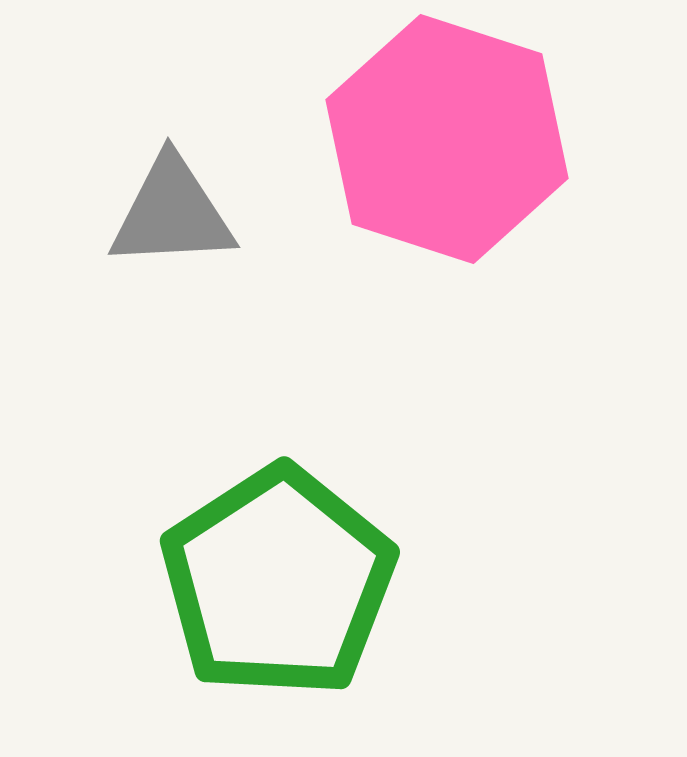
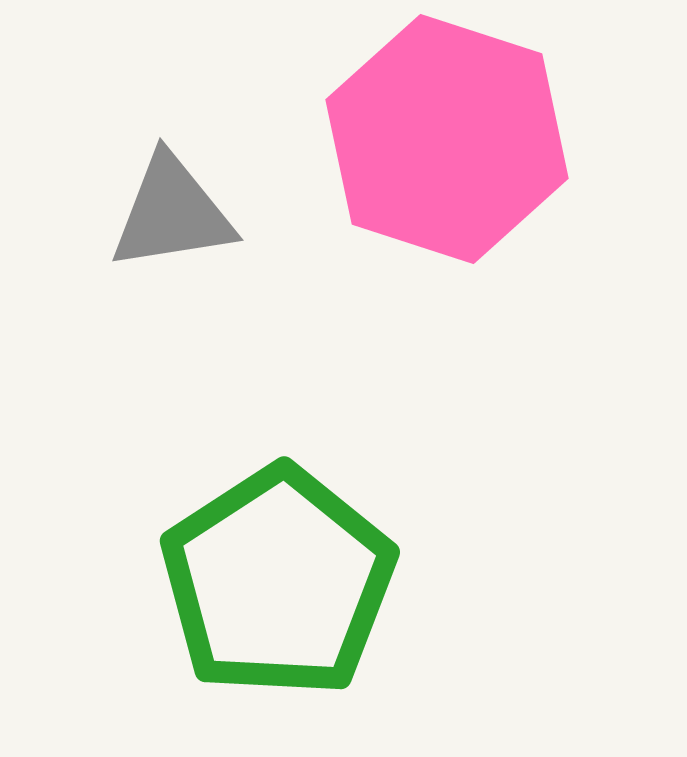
gray triangle: rotated 6 degrees counterclockwise
